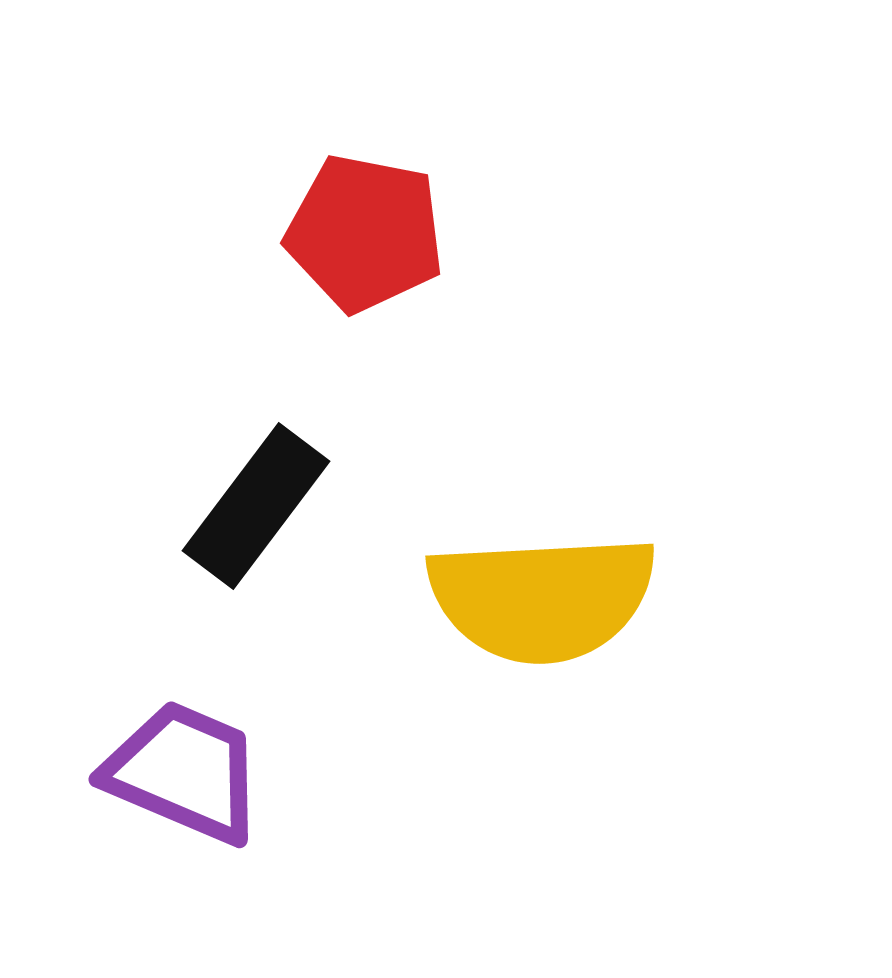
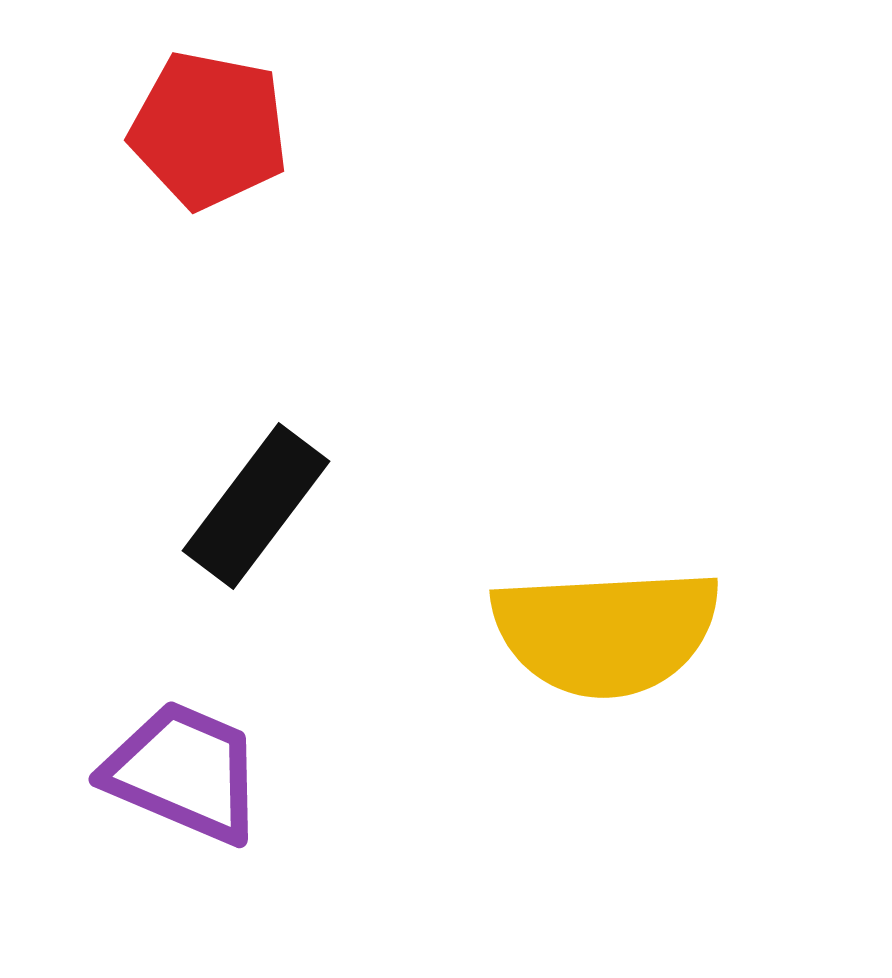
red pentagon: moved 156 px left, 103 px up
yellow semicircle: moved 64 px right, 34 px down
